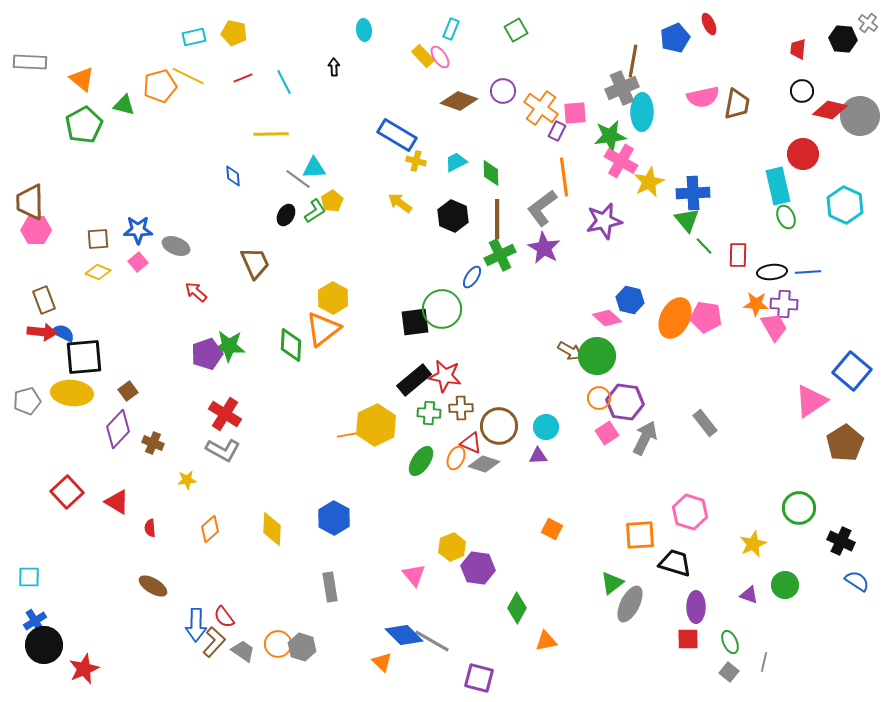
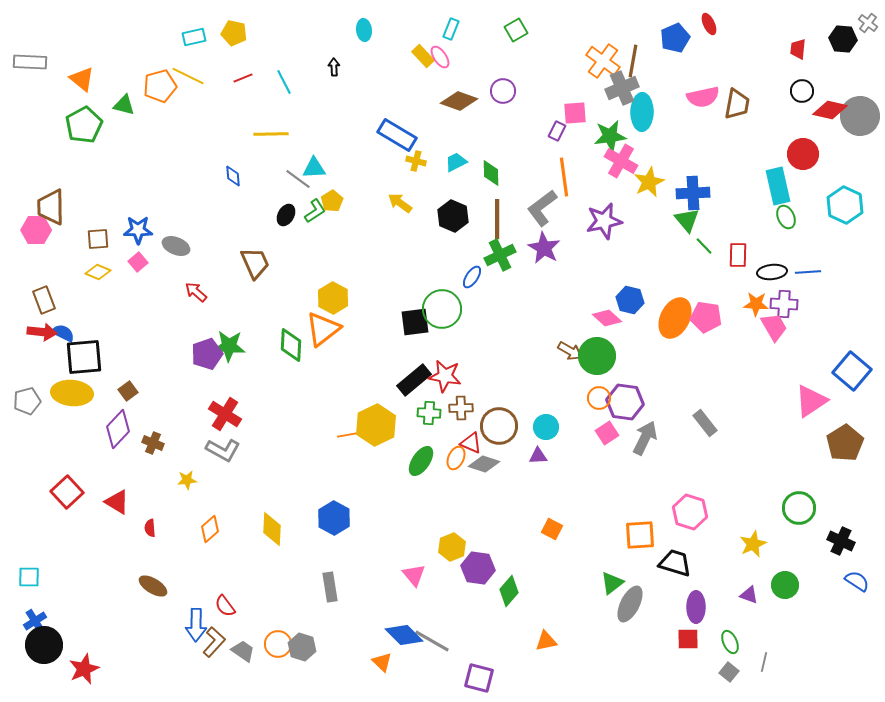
orange cross at (541, 108): moved 62 px right, 47 px up
brown trapezoid at (30, 202): moved 21 px right, 5 px down
green diamond at (517, 608): moved 8 px left, 17 px up; rotated 12 degrees clockwise
red semicircle at (224, 617): moved 1 px right, 11 px up
